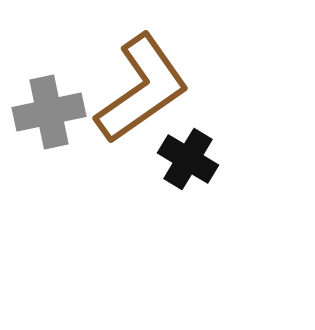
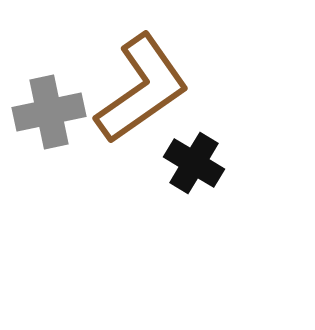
black cross: moved 6 px right, 4 px down
